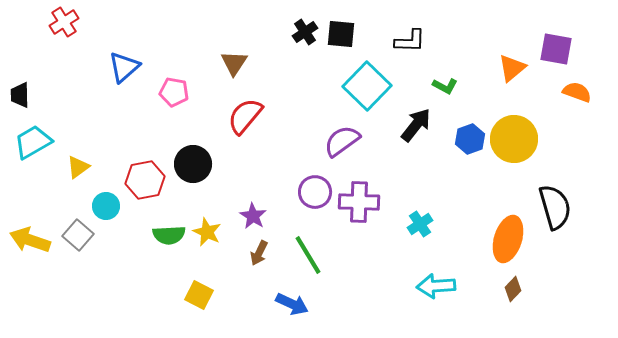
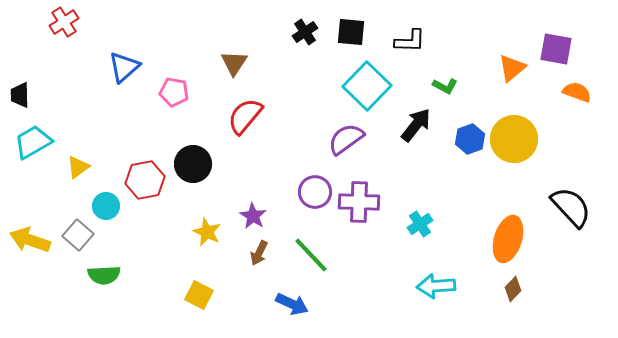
black square: moved 10 px right, 2 px up
purple semicircle: moved 4 px right, 2 px up
black semicircle: moved 16 px right; rotated 27 degrees counterclockwise
green semicircle: moved 65 px left, 40 px down
green line: moved 3 px right; rotated 12 degrees counterclockwise
